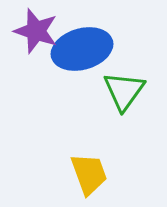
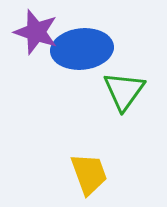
purple star: moved 1 px down
blue ellipse: rotated 10 degrees clockwise
